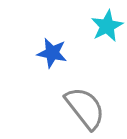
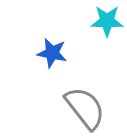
cyan star: moved 5 px up; rotated 28 degrees clockwise
